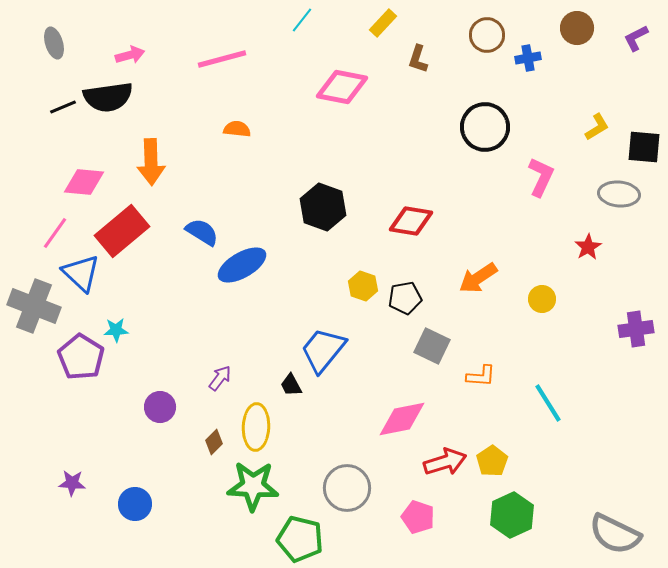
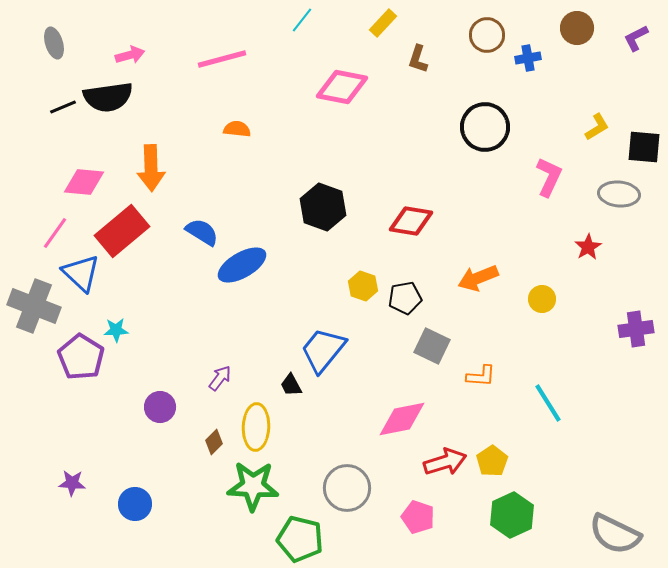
orange arrow at (151, 162): moved 6 px down
pink L-shape at (541, 177): moved 8 px right
orange arrow at (478, 278): rotated 12 degrees clockwise
